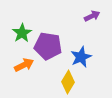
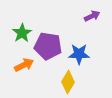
blue star: moved 2 px left, 3 px up; rotated 25 degrees clockwise
